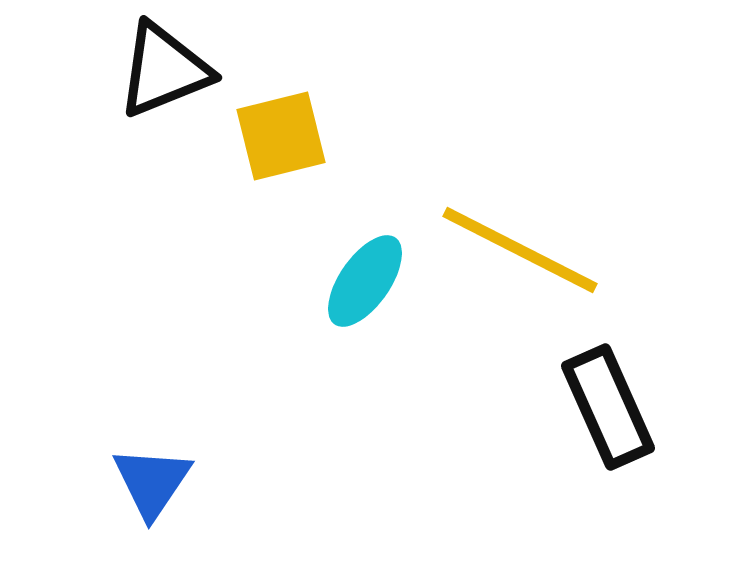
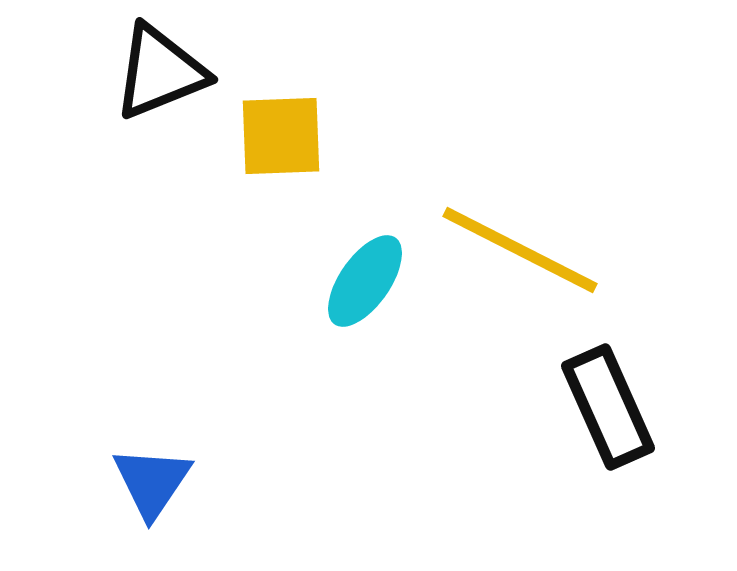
black triangle: moved 4 px left, 2 px down
yellow square: rotated 12 degrees clockwise
